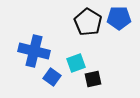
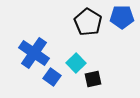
blue pentagon: moved 3 px right, 1 px up
blue cross: moved 2 px down; rotated 20 degrees clockwise
cyan square: rotated 24 degrees counterclockwise
